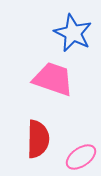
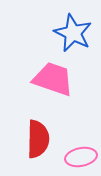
pink ellipse: rotated 24 degrees clockwise
